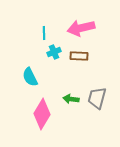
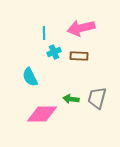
pink diamond: rotated 60 degrees clockwise
